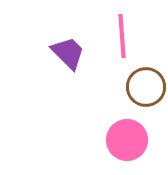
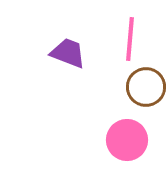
pink line: moved 8 px right, 3 px down; rotated 9 degrees clockwise
purple trapezoid: rotated 24 degrees counterclockwise
